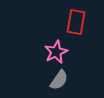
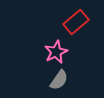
red rectangle: rotated 40 degrees clockwise
